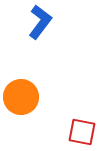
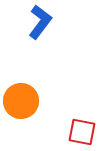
orange circle: moved 4 px down
